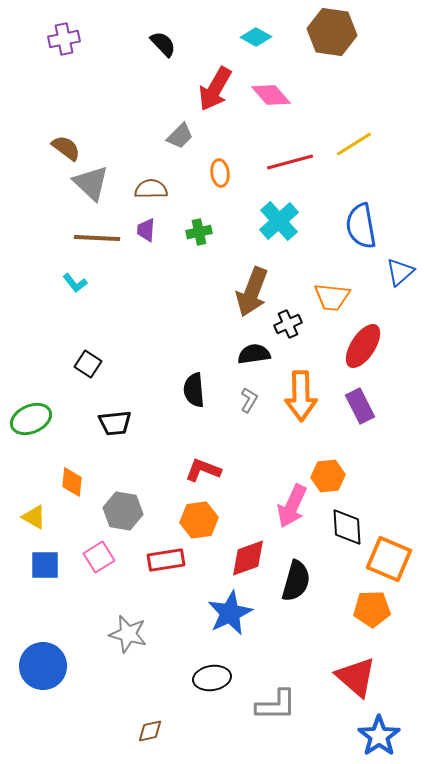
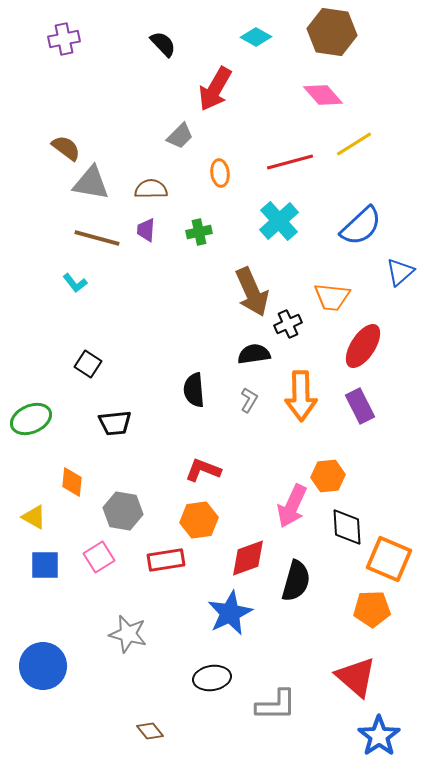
pink diamond at (271, 95): moved 52 px right
gray triangle at (91, 183): rotated 33 degrees counterclockwise
blue semicircle at (361, 226): rotated 123 degrees counterclockwise
brown line at (97, 238): rotated 12 degrees clockwise
brown arrow at (252, 292): rotated 45 degrees counterclockwise
brown diamond at (150, 731): rotated 64 degrees clockwise
